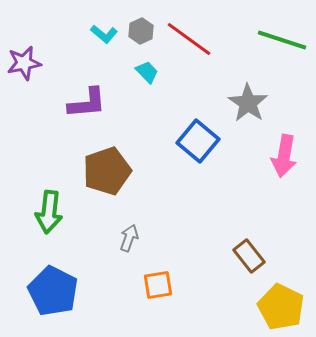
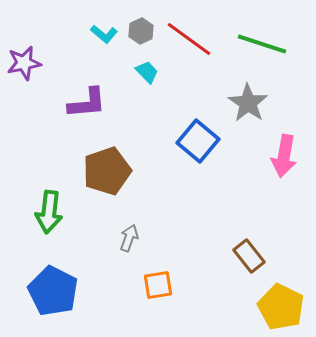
green line: moved 20 px left, 4 px down
